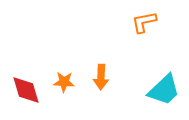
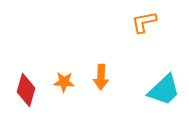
red diamond: rotated 32 degrees clockwise
